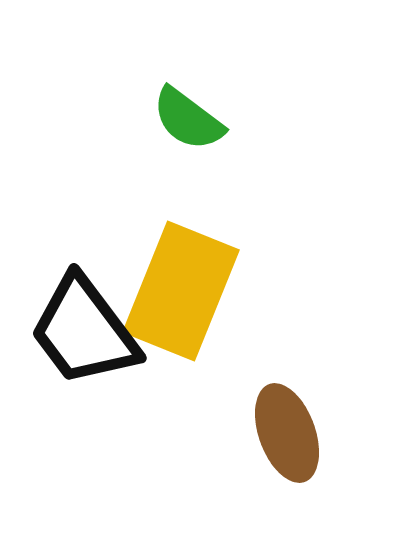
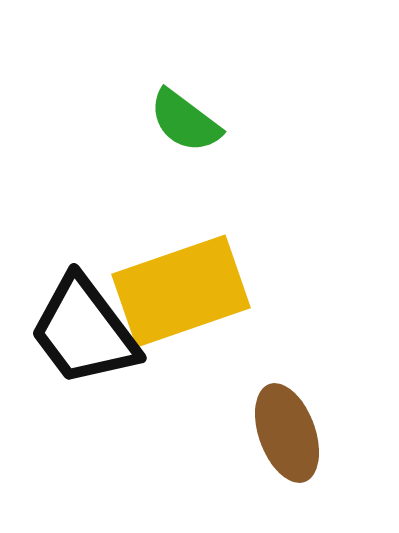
green semicircle: moved 3 px left, 2 px down
yellow rectangle: rotated 49 degrees clockwise
